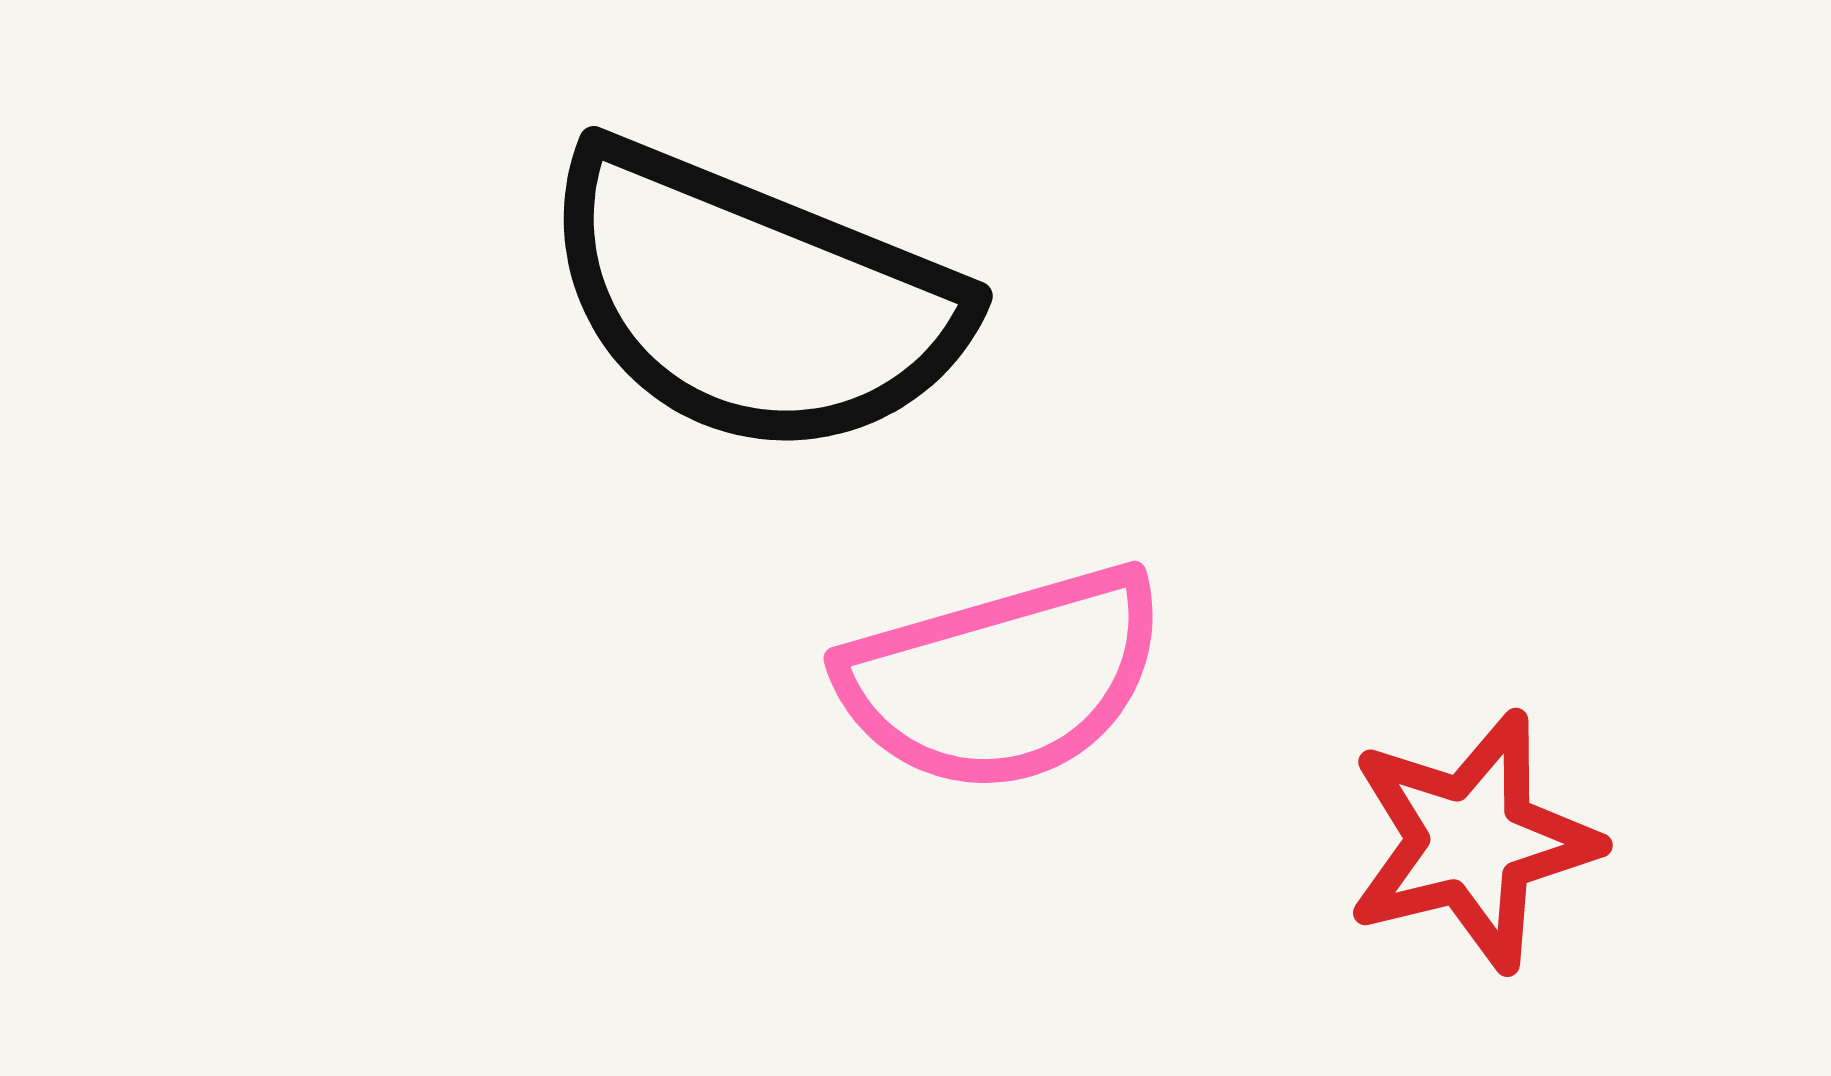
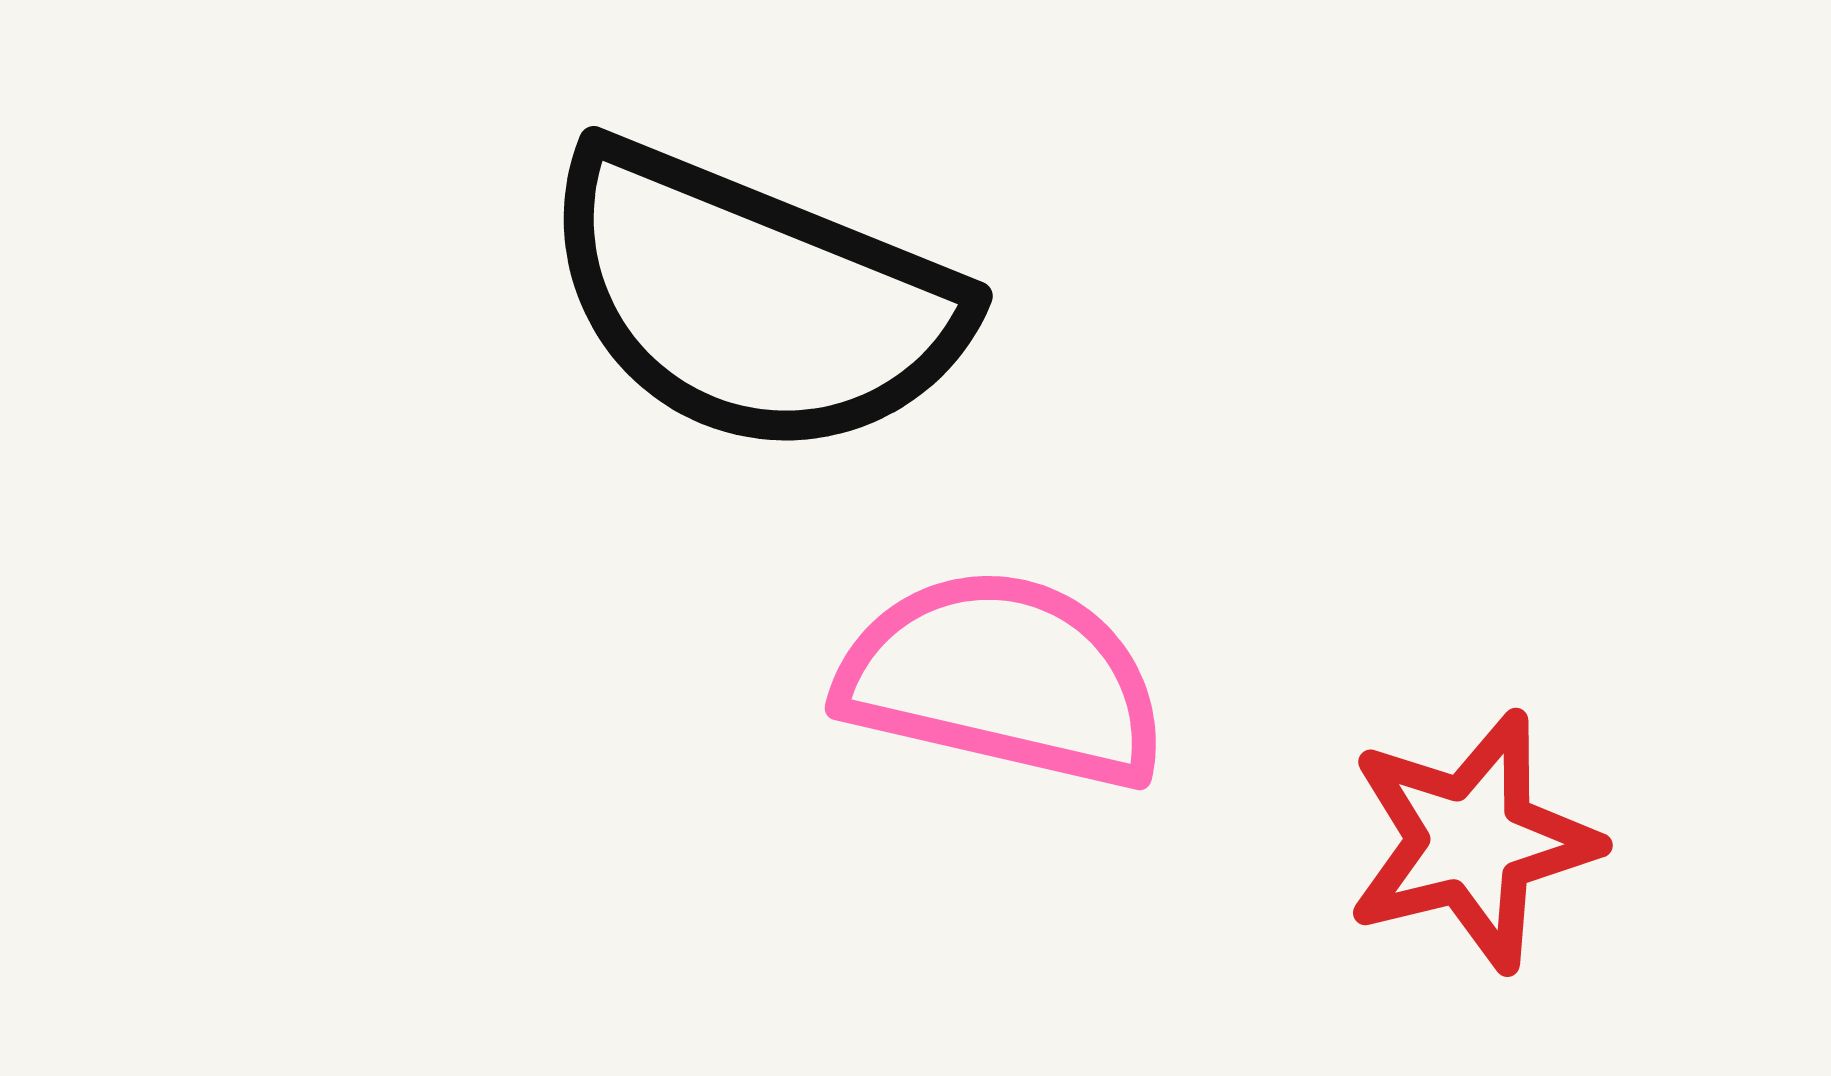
pink semicircle: rotated 151 degrees counterclockwise
